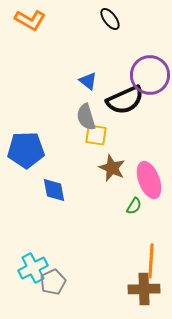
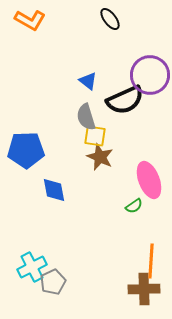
yellow square: moved 1 px left, 1 px down
brown star: moved 12 px left, 11 px up
green semicircle: rotated 24 degrees clockwise
cyan cross: moved 1 px left, 1 px up
